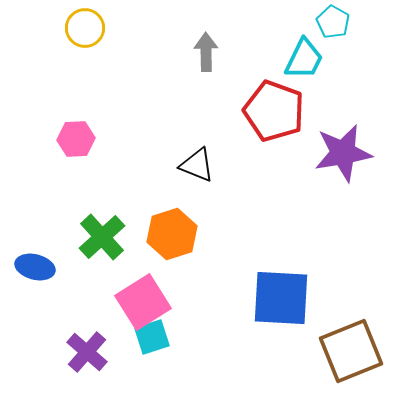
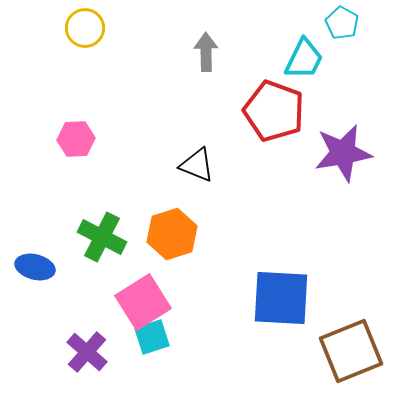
cyan pentagon: moved 9 px right, 1 px down
green cross: rotated 21 degrees counterclockwise
